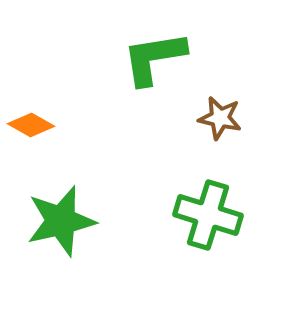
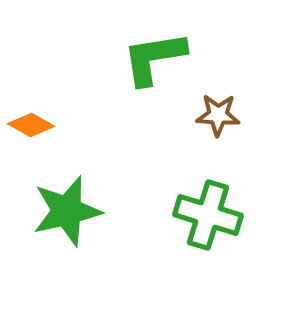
brown star: moved 2 px left, 3 px up; rotated 9 degrees counterclockwise
green star: moved 6 px right, 10 px up
